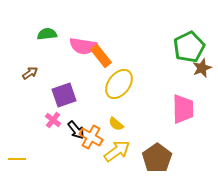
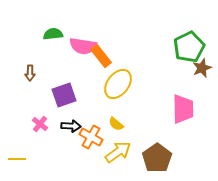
green semicircle: moved 6 px right
brown arrow: rotated 126 degrees clockwise
yellow ellipse: moved 1 px left
pink cross: moved 13 px left, 4 px down
black arrow: moved 5 px left, 4 px up; rotated 48 degrees counterclockwise
yellow arrow: moved 1 px right, 1 px down
